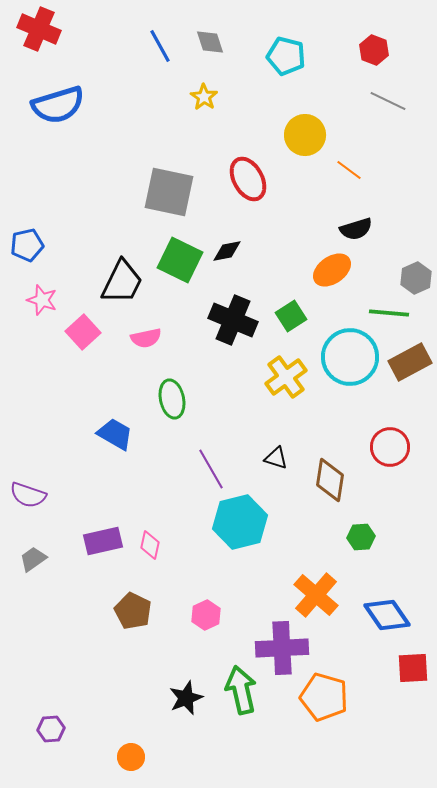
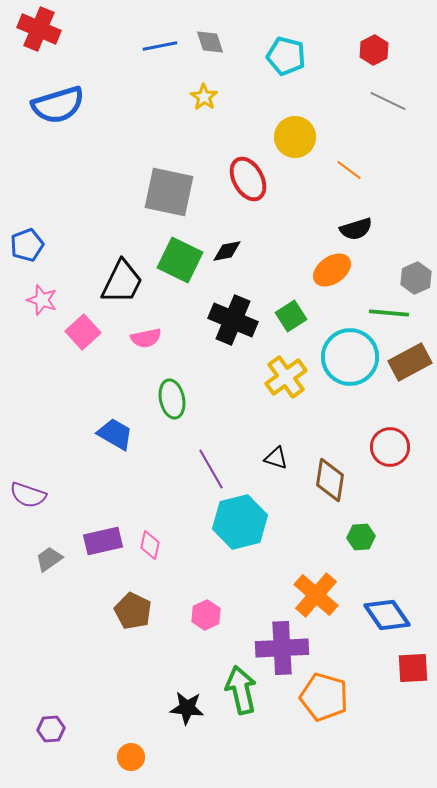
blue line at (160, 46): rotated 72 degrees counterclockwise
red hexagon at (374, 50): rotated 12 degrees clockwise
yellow circle at (305, 135): moved 10 px left, 2 px down
blue pentagon at (27, 245): rotated 8 degrees counterclockwise
gray trapezoid at (33, 559): moved 16 px right
black star at (186, 698): moved 1 px right, 10 px down; rotated 28 degrees clockwise
